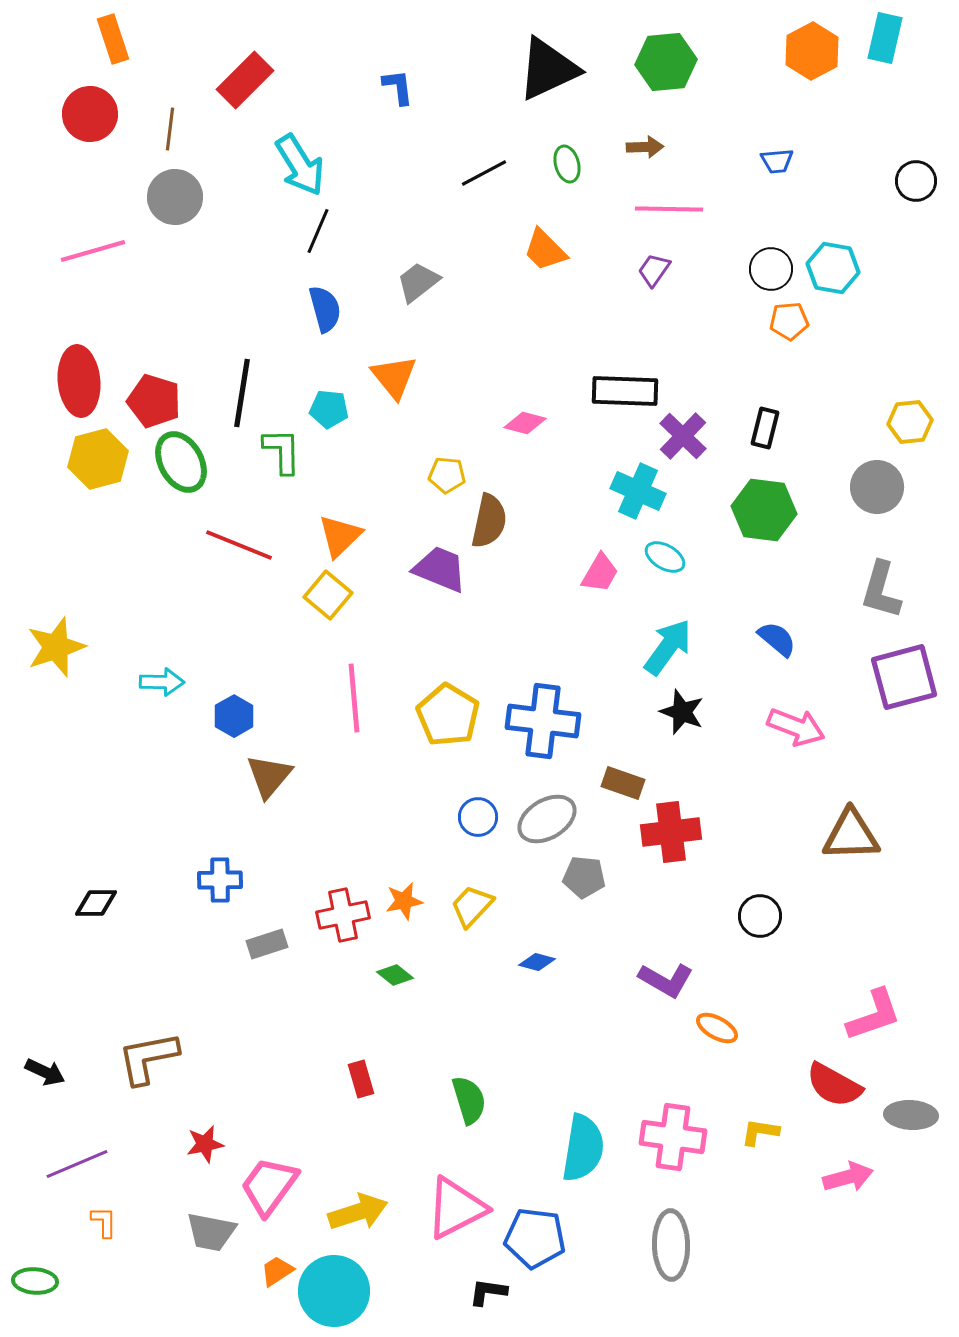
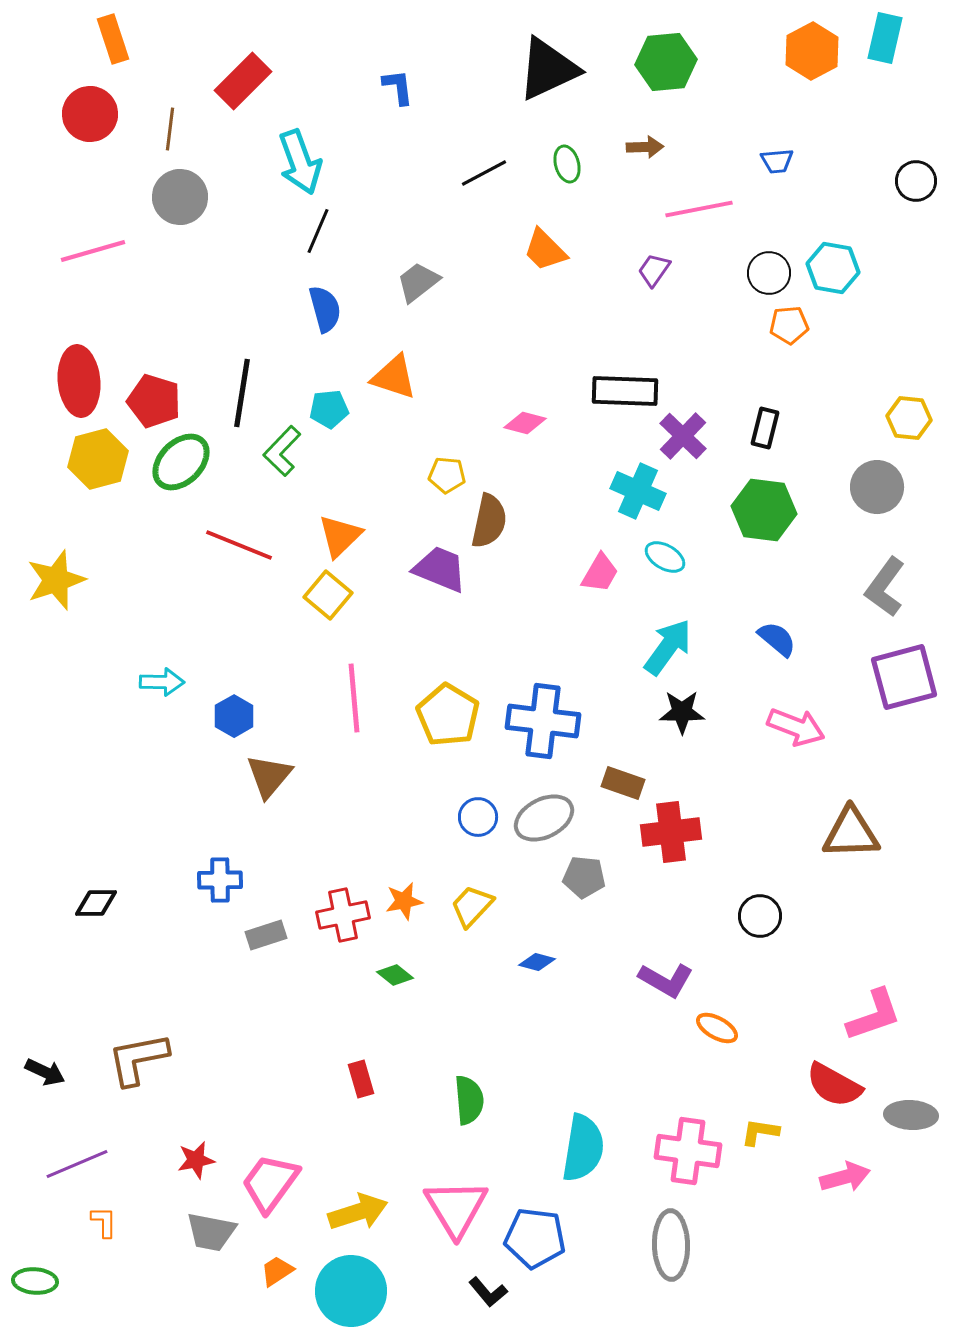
red rectangle at (245, 80): moved 2 px left, 1 px down
cyan arrow at (300, 165): moved 3 px up; rotated 12 degrees clockwise
gray circle at (175, 197): moved 5 px right
pink line at (669, 209): moved 30 px right; rotated 12 degrees counterclockwise
black circle at (771, 269): moved 2 px left, 4 px down
orange pentagon at (789, 321): moved 4 px down
orange triangle at (394, 377): rotated 33 degrees counterclockwise
cyan pentagon at (329, 409): rotated 12 degrees counterclockwise
yellow hexagon at (910, 422): moved 1 px left, 4 px up; rotated 12 degrees clockwise
green L-shape at (282, 451): rotated 135 degrees counterclockwise
green ellipse at (181, 462): rotated 74 degrees clockwise
gray L-shape at (881, 590): moved 4 px right, 3 px up; rotated 20 degrees clockwise
yellow star at (56, 647): moved 67 px up
black star at (682, 712): rotated 21 degrees counterclockwise
gray ellipse at (547, 819): moved 3 px left, 1 px up; rotated 4 degrees clockwise
brown triangle at (851, 835): moved 2 px up
gray rectangle at (267, 944): moved 1 px left, 9 px up
brown L-shape at (148, 1058): moved 10 px left, 1 px down
green semicircle at (469, 1100): rotated 12 degrees clockwise
pink cross at (673, 1137): moved 15 px right, 14 px down
red star at (205, 1144): moved 9 px left, 16 px down
pink arrow at (848, 1177): moved 3 px left
pink trapezoid at (269, 1186): moved 1 px right, 3 px up
pink triangle at (456, 1208): rotated 34 degrees counterclockwise
cyan circle at (334, 1291): moved 17 px right
black L-shape at (488, 1292): rotated 138 degrees counterclockwise
